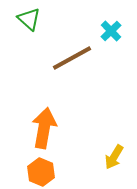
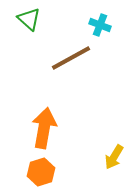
cyan cross: moved 11 px left, 6 px up; rotated 25 degrees counterclockwise
brown line: moved 1 px left
orange hexagon: rotated 20 degrees clockwise
